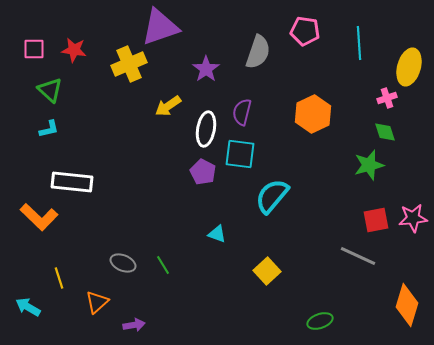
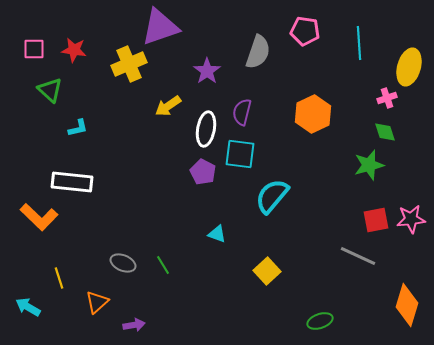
purple star: moved 1 px right, 2 px down
cyan L-shape: moved 29 px right, 1 px up
pink star: moved 2 px left, 1 px down
